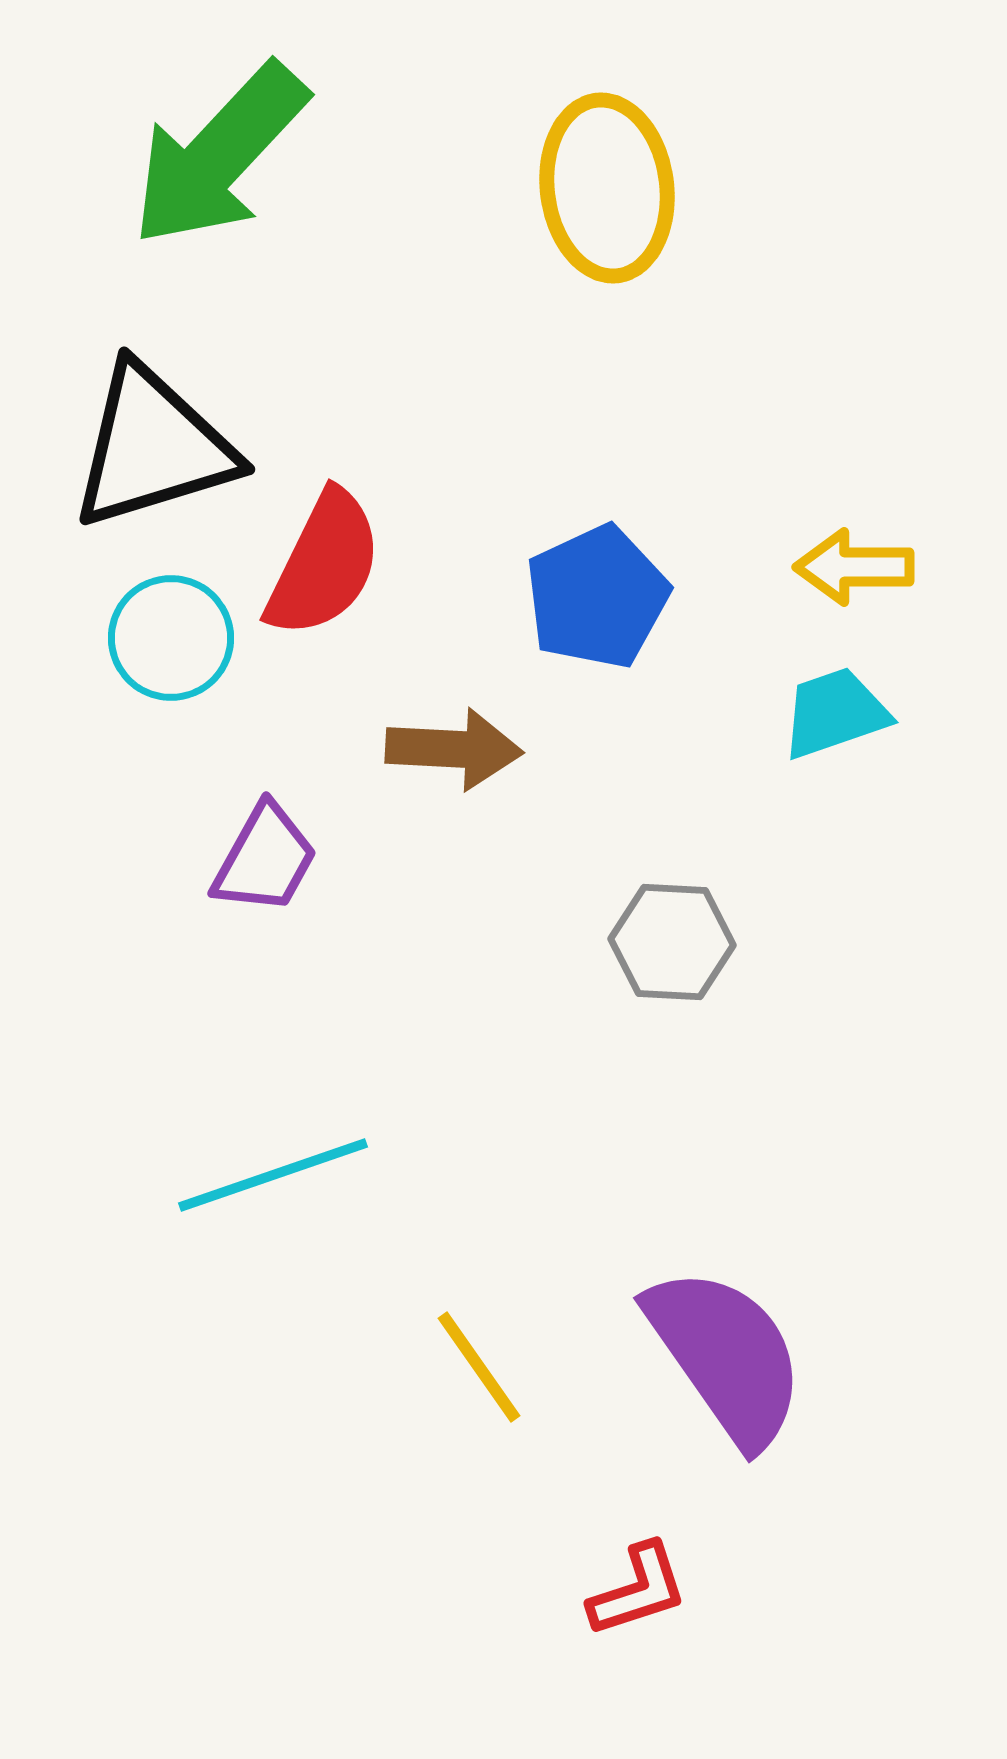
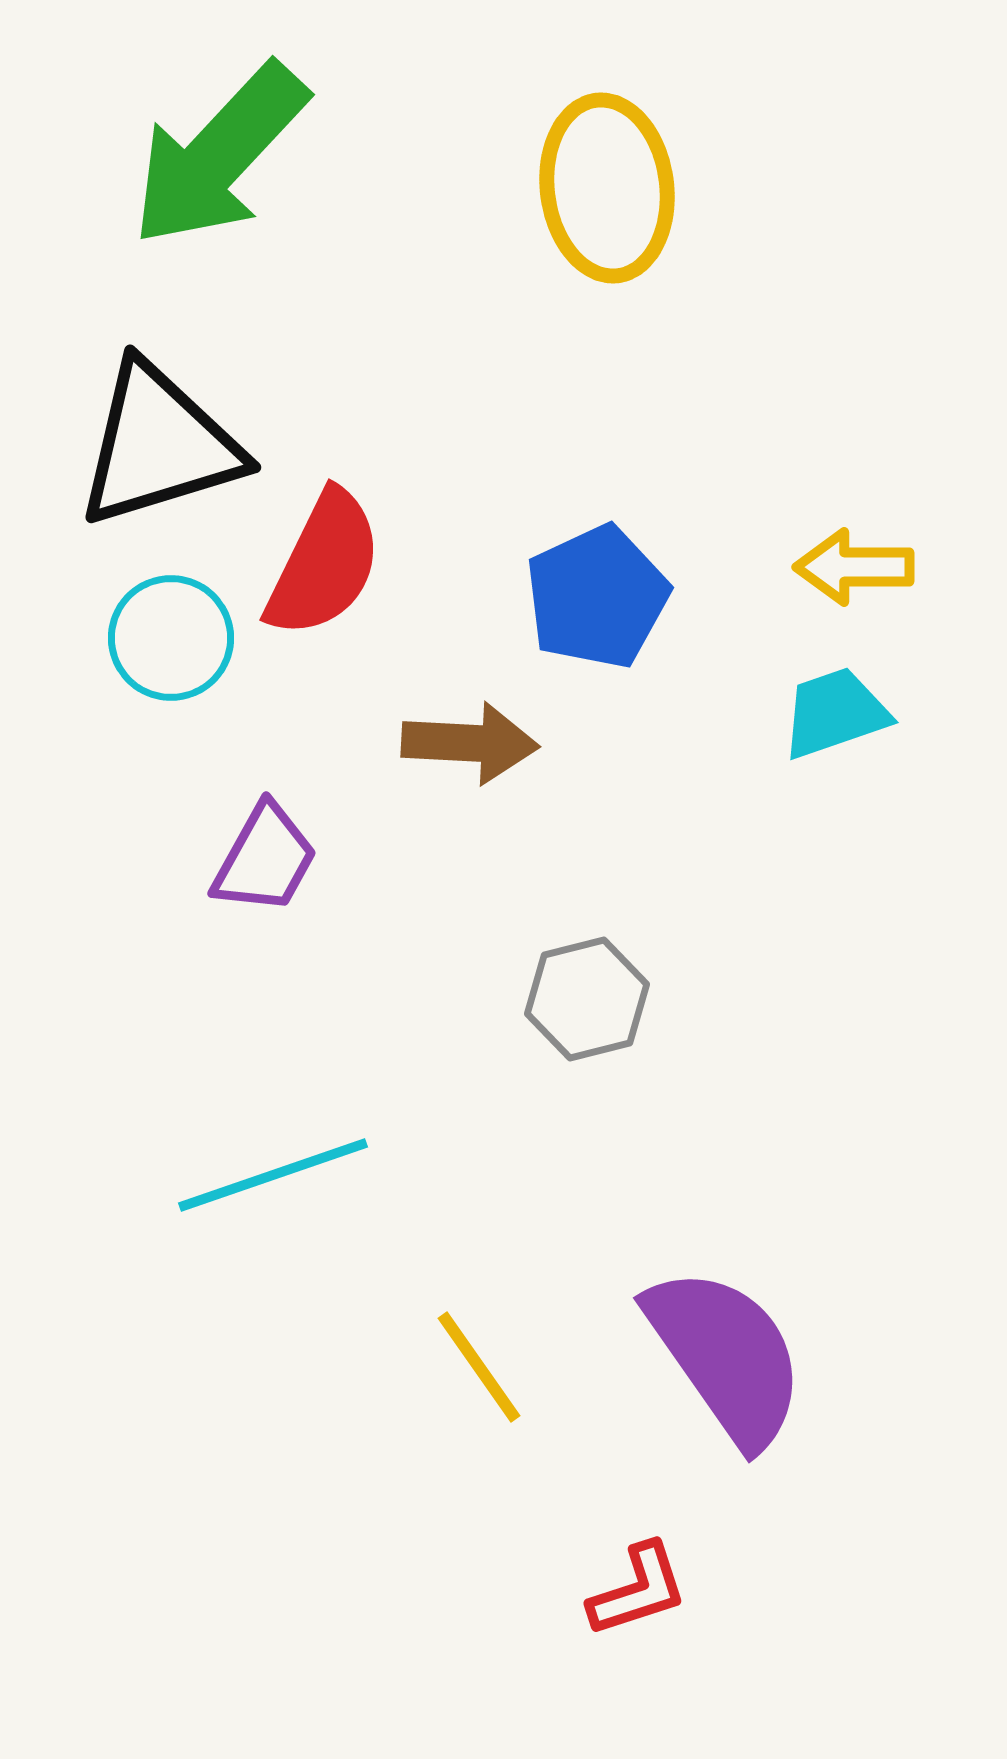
black triangle: moved 6 px right, 2 px up
brown arrow: moved 16 px right, 6 px up
gray hexagon: moved 85 px left, 57 px down; rotated 17 degrees counterclockwise
